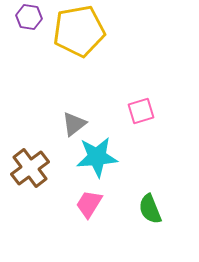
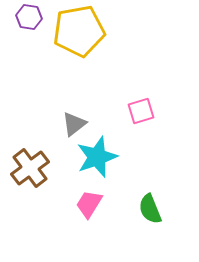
cyan star: rotated 15 degrees counterclockwise
